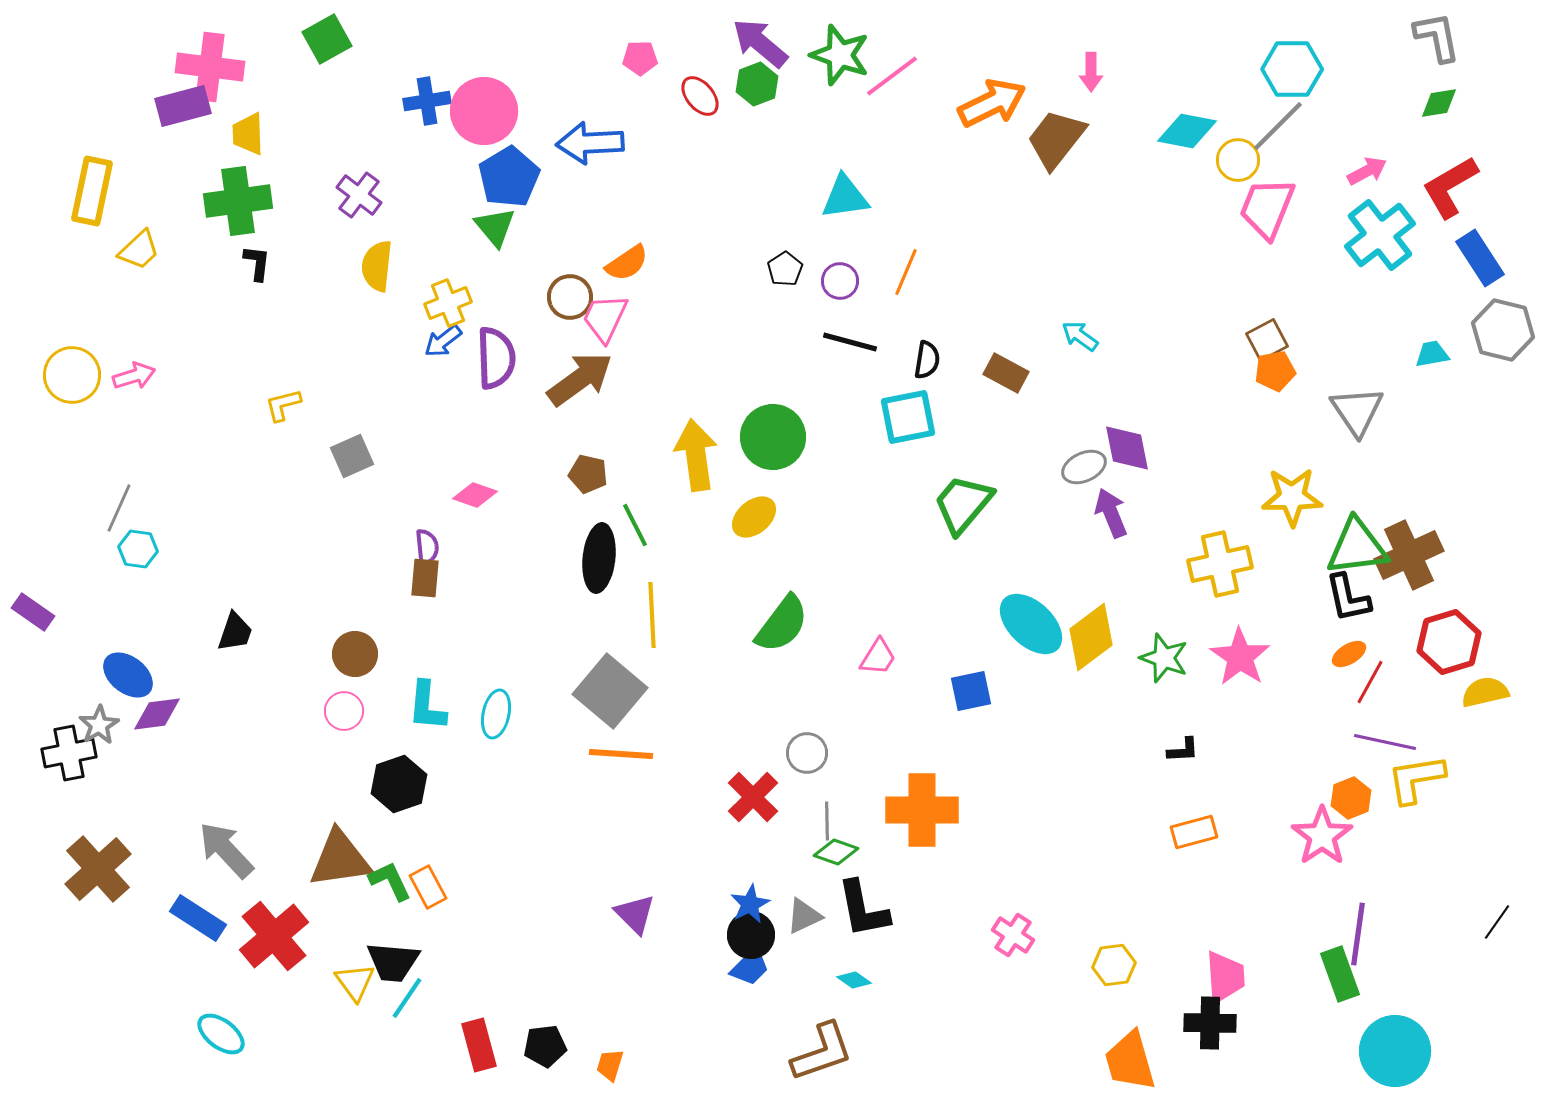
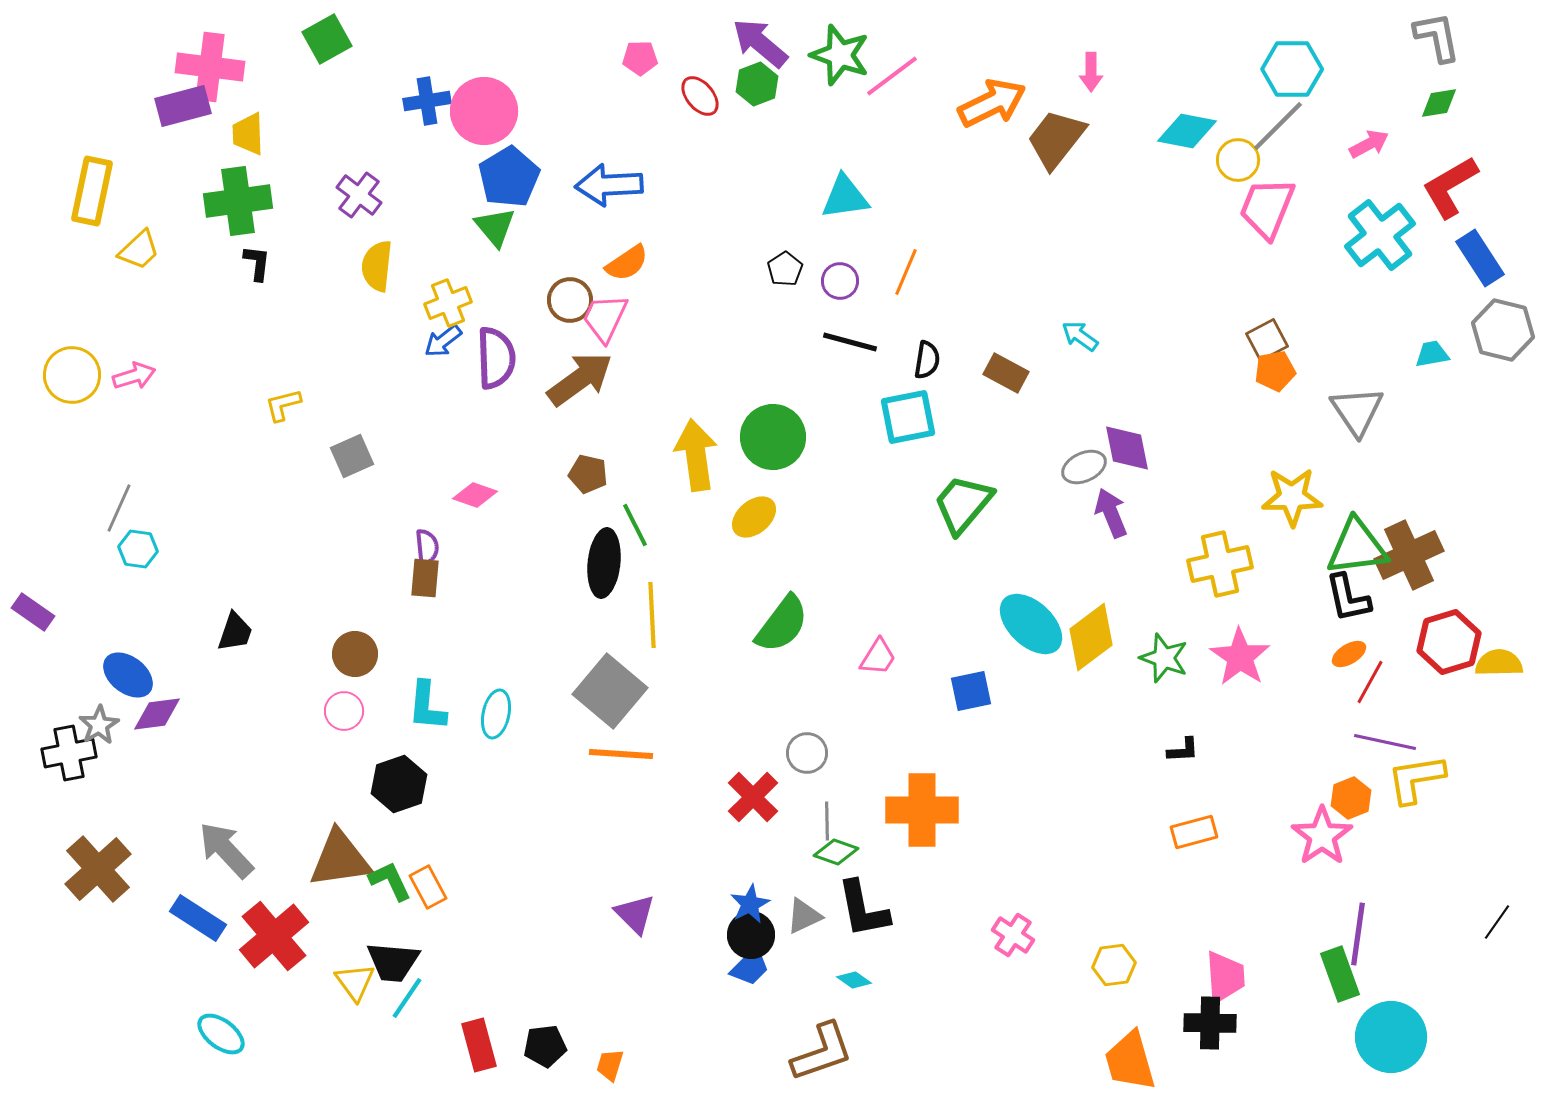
blue arrow at (590, 143): moved 19 px right, 42 px down
pink arrow at (1367, 171): moved 2 px right, 27 px up
brown circle at (570, 297): moved 3 px down
black ellipse at (599, 558): moved 5 px right, 5 px down
yellow semicircle at (1485, 692): moved 14 px right, 29 px up; rotated 12 degrees clockwise
cyan circle at (1395, 1051): moved 4 px left, 14 px up
